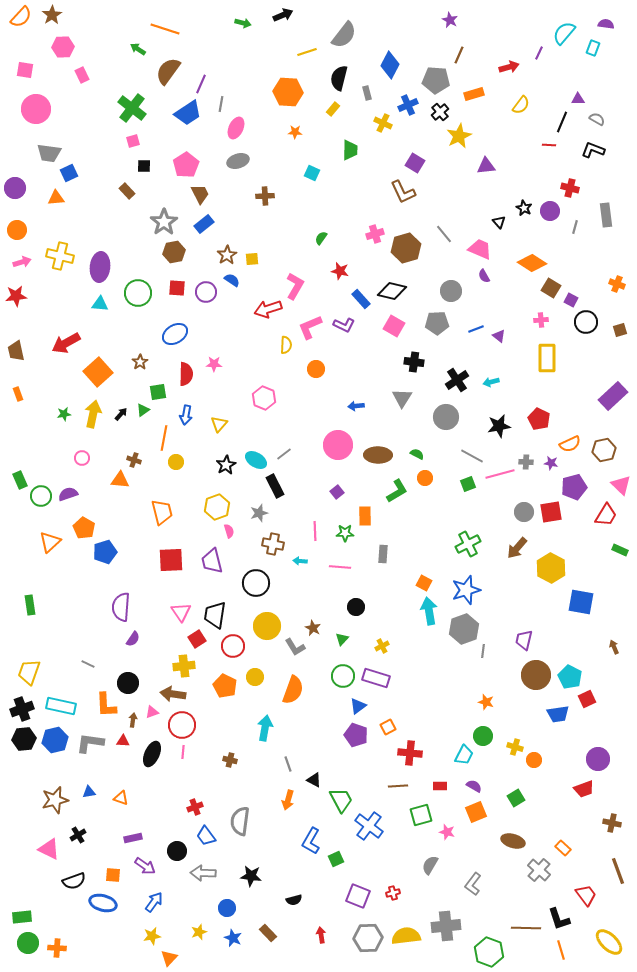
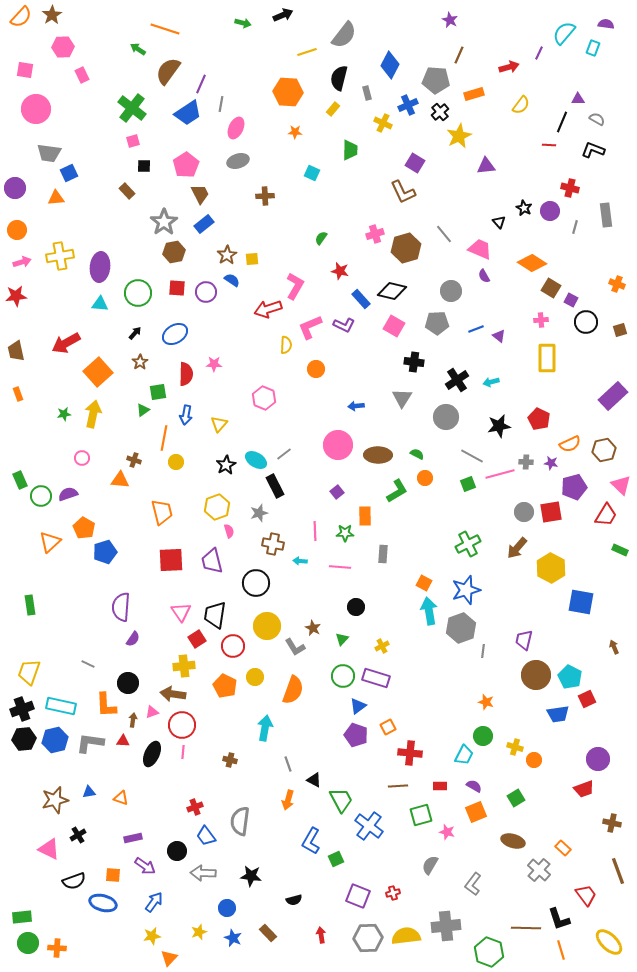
yellow cross at (60, 256): rotated 24 degrees counterclockwise
black arrow at (121, 414): moved 14 px right, 81 px up
gray hexagon at (464, 629): moved 3 px left, 1 px up
